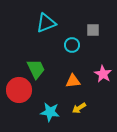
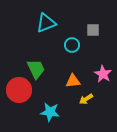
yellow arrow: moved 7 px right, 9 px up
